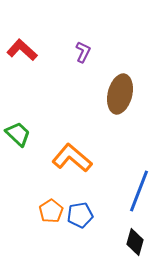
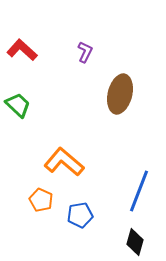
purple L-shape: moved 2 px right
green trapezoid: moved 29 px up
orange L-shape: moved 8 px left, 4 px down
orange pentagon: moved 10 px left, 11 px up; rotated 15 degrees counterclockwise
